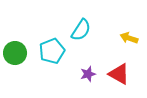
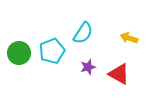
cyan semicircle: moved 2 px right, 3 px down
green circle: moved 4 px right
purple star: moved 7 px up
